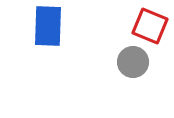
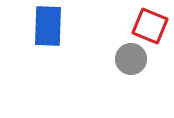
gray circle: moved 2 px left, 3 px up
